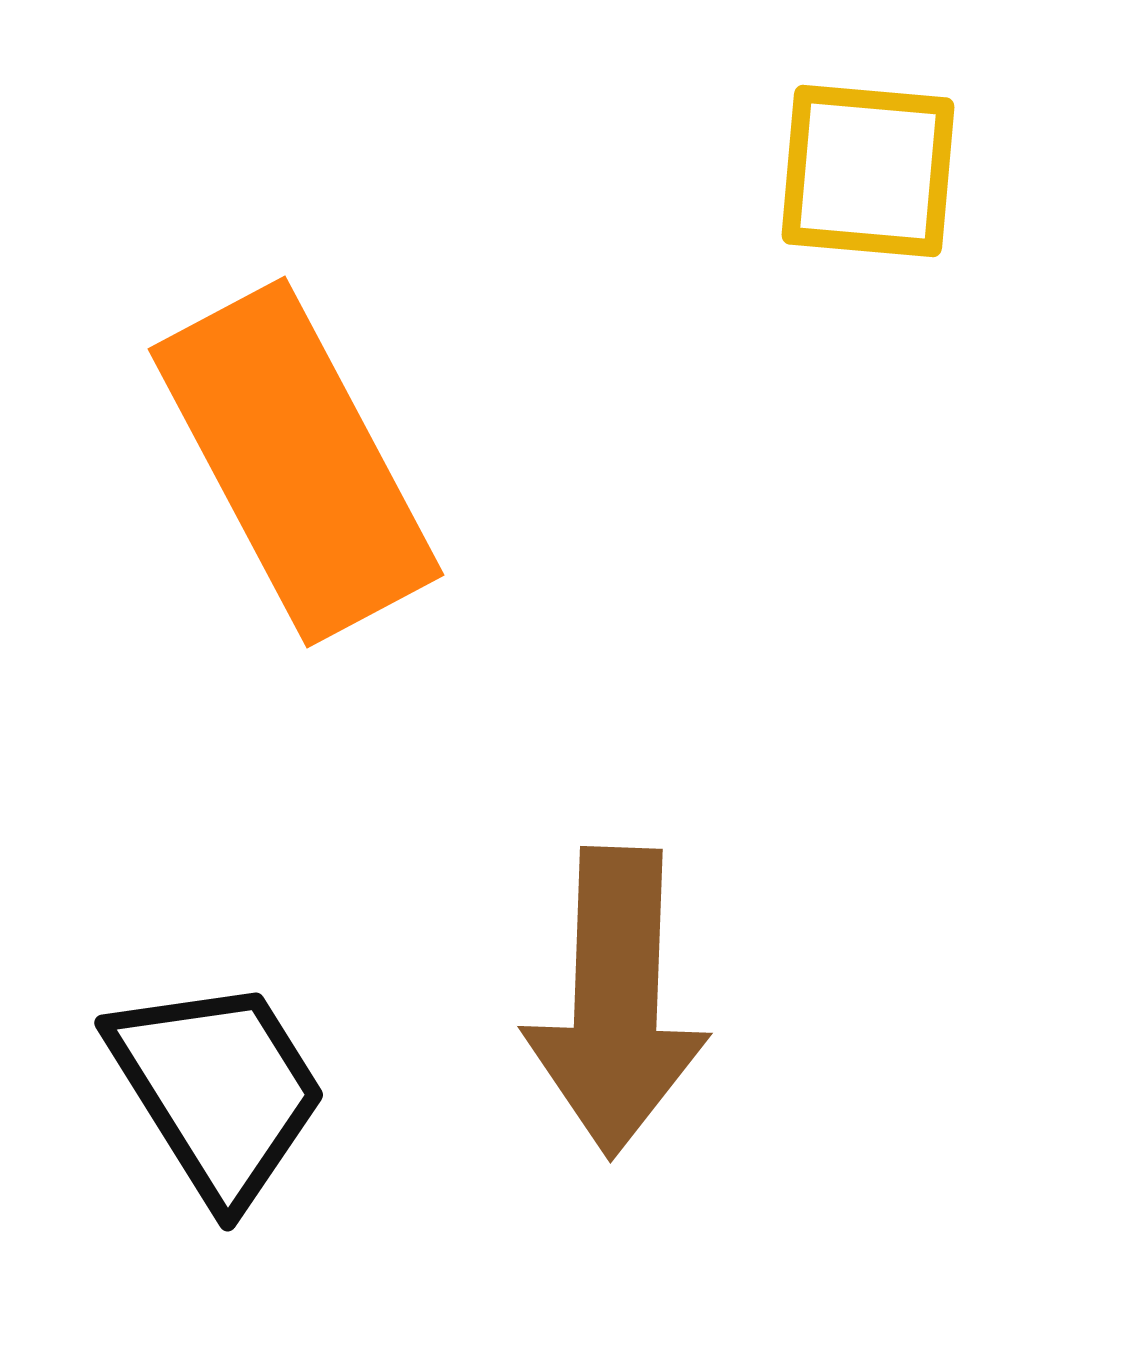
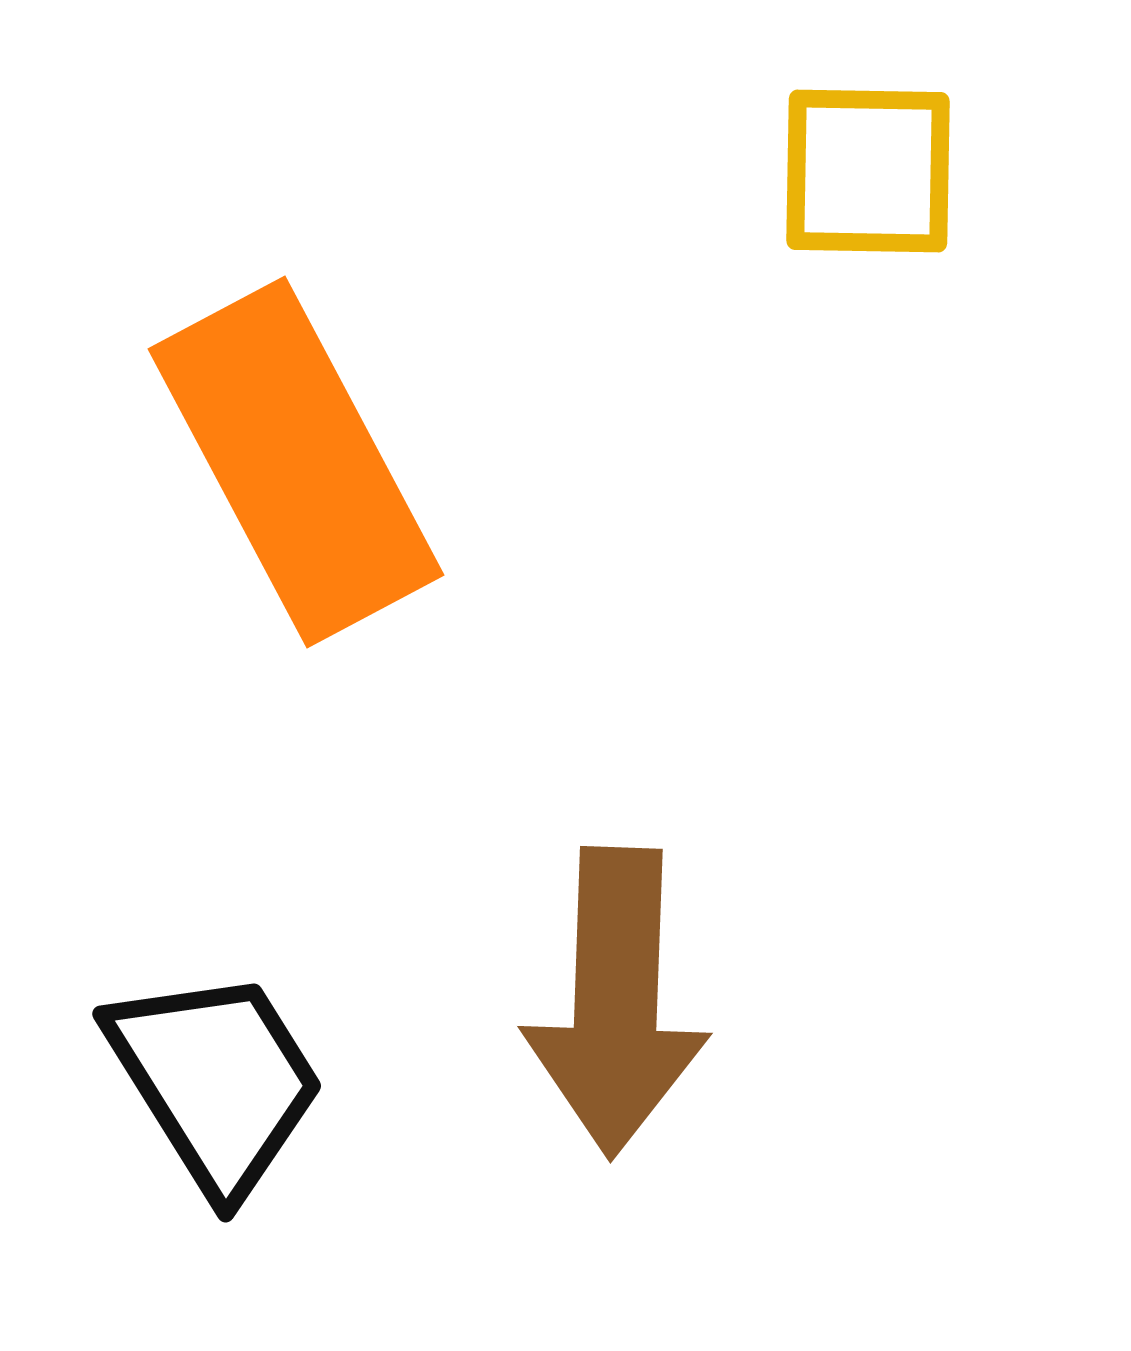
yellow square: rotated 4 degrees counterclockwise
black trapezoid: moved 2 px left, 9 px up
